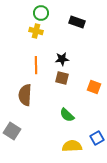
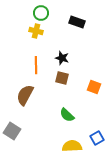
black star: moved 1 px up; rotated 24 degrees clockwise
brown semicircle: rotated 25 degrees clockwise
